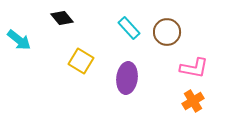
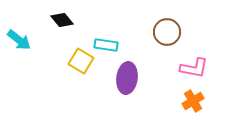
black diamond: moved 2 px down
cyan rectangle: moved 23 px left, 17 px down; rotated 40 degrees counterclockwise
